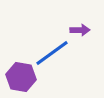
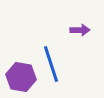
blue line: moved 1 px left, 11 px down; rotated 72 degrees counterclockwise
